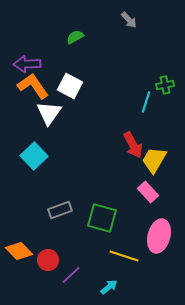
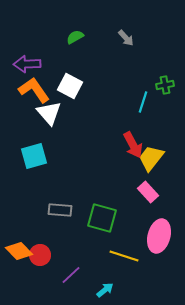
gray arrow: moved 3 px left, 18 px down
orange L-shape: moved 1 px right, 4 px down
cyan line: moved 3 px left
white triangle: rotated 16 degrees counterclockwise
cyan square: rotated 28 degrees clockwise
yellow trapezoid: moved 3 px left, 2 px up; rotated 8 degrees clockwise
gray rectangle: rotated 25 degrees clockwise
red circle: moved 8 px left, 5 px up
cyan arrow: moved 4 px left, 3 px down
